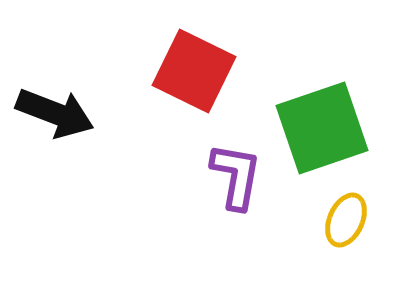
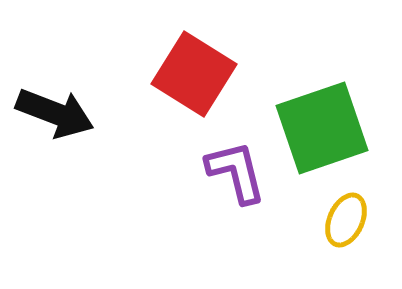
red square: moved 3 px down; rotated 6 degrees clockwise
purple L-shape: moved 4 px up; rotated 24 degrees counterclockwise
